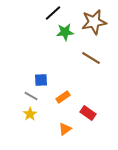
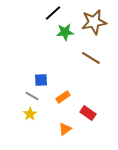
gray line: moved 1 px right
